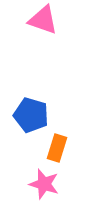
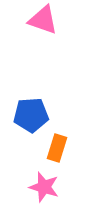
blue pentagon: rotated 20 degrees counterclockwise
pink star: moved 3 px down
